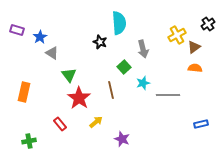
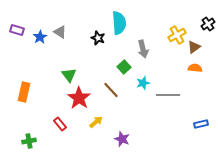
black star: moved 2 px left, 4 px up
gray triangle: moved 8 px right, 21 px up
brown line: rotated 30 degrees counterclockwise
